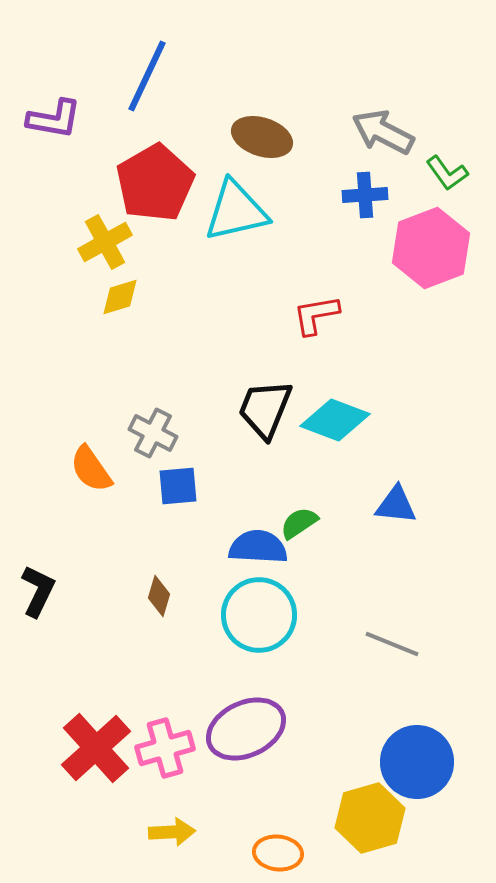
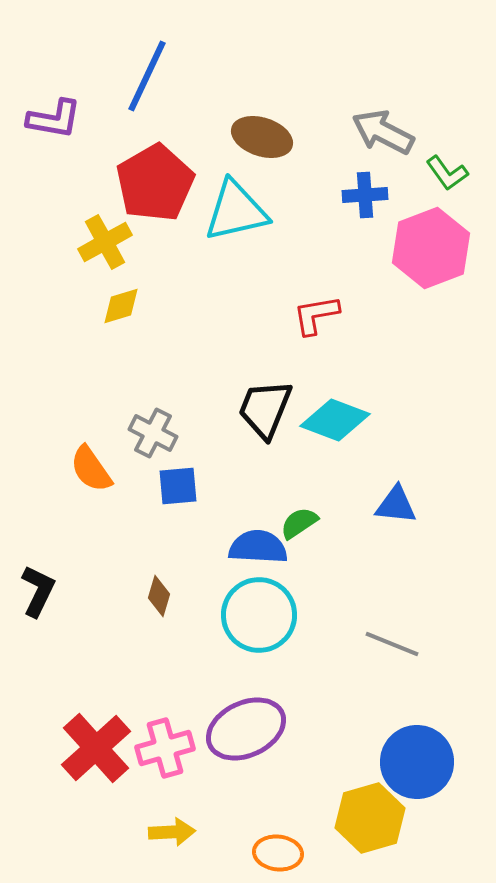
yellow diamond: moved 1 px right, 9 px down
